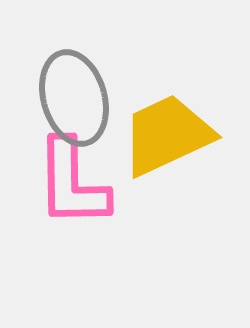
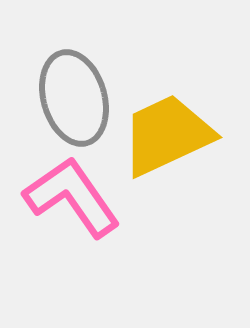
pink L-shape: moved 14 px down; rotated 146 degrees clockwise
